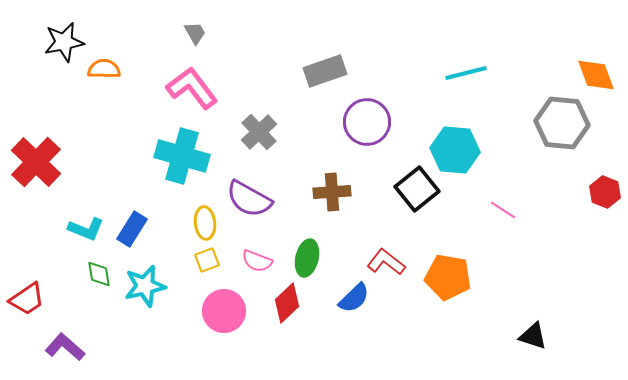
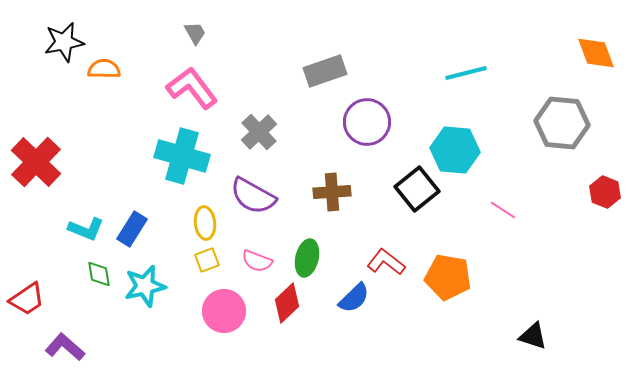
orange diamond: moved 22 px up
purple semicircle: moved 4 px right, 3 px up
